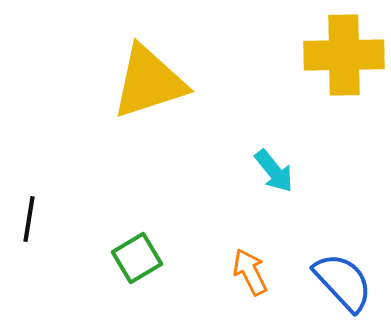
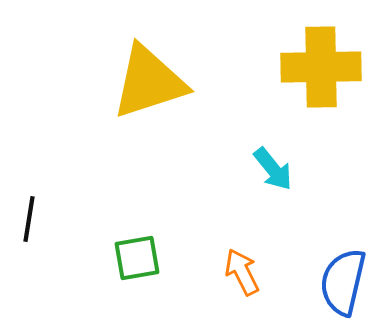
yellow cross: moved 23 px left, 12 px down
cyan arrow: moved 1 px left, 2 px up
green square: rotated 21 degrees clockwise
orange arrow: moved 8 px left
blue semicircle: rotated 124 degrees counterclockwise
